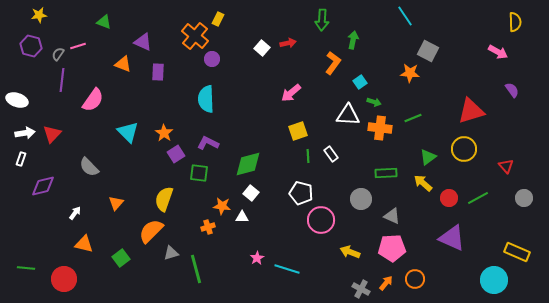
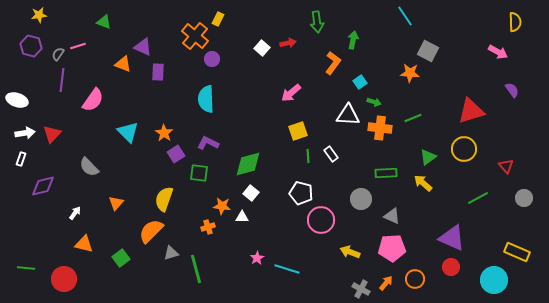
green arrow at (322, 20): moved 5 px left, 2 px down; rotated 10 degrees counterclockwise
purple triangle at (143, 42): moved 5 px down
red circle at (449, 198): moved 2 px right, 69 px down
